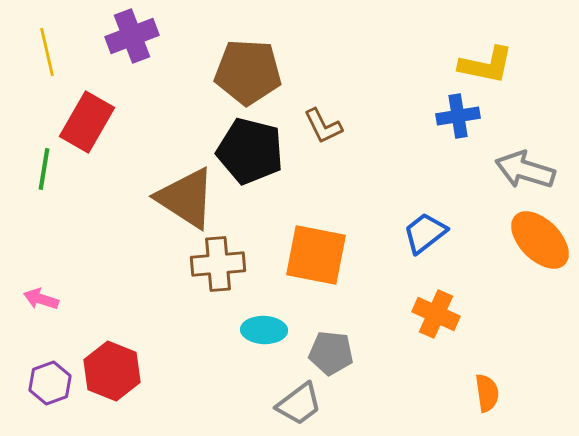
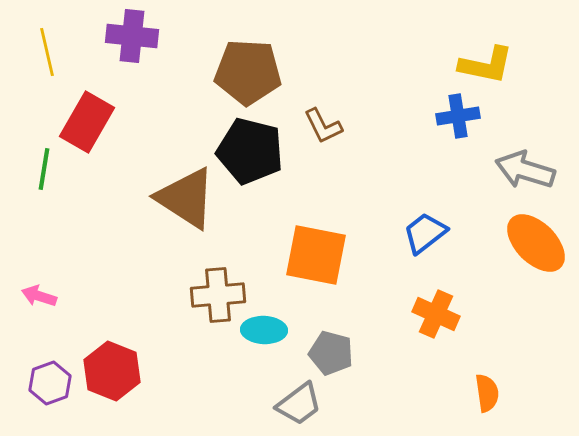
purple cross: rotated 27 degrees clockwise
orange ellipse: moved 4 px left, 3 px down
brown cross: moved 31 px down
pink arrow: moved 2 px left, 3 px up
gray pentagon: rotated 9 degrees clockwise
